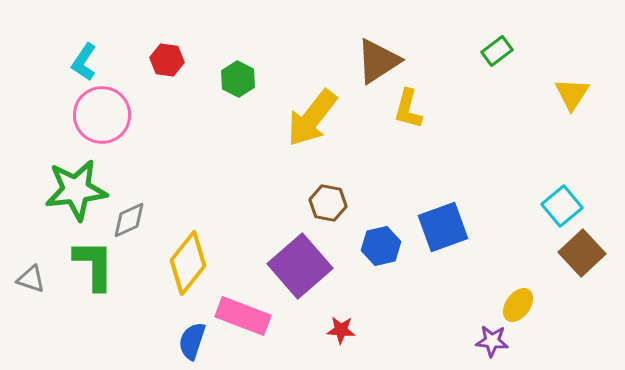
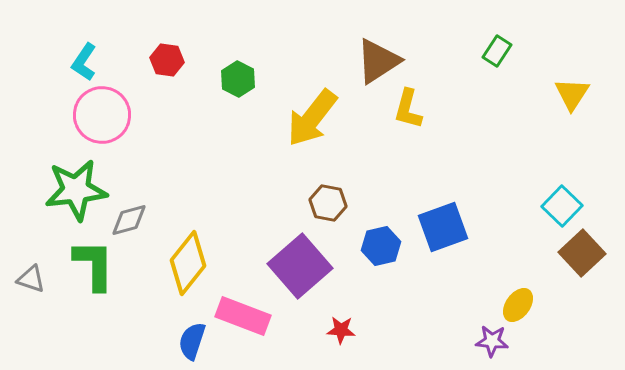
green rectangle: rotated 20 degrees counterclockwise
cyan square: rotated 6 degrees counterclockwise
gray diamond: rotated 9 degrees clockwise
